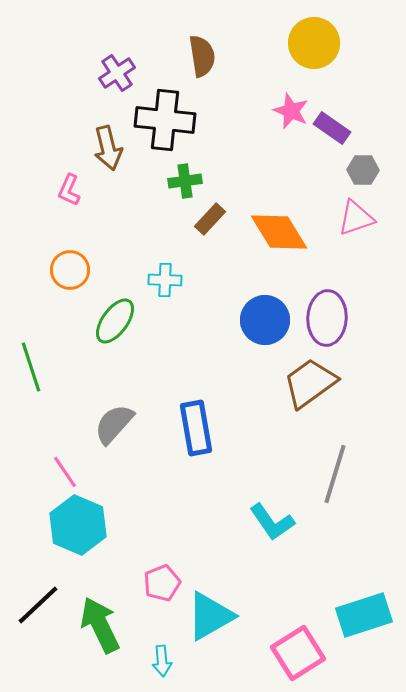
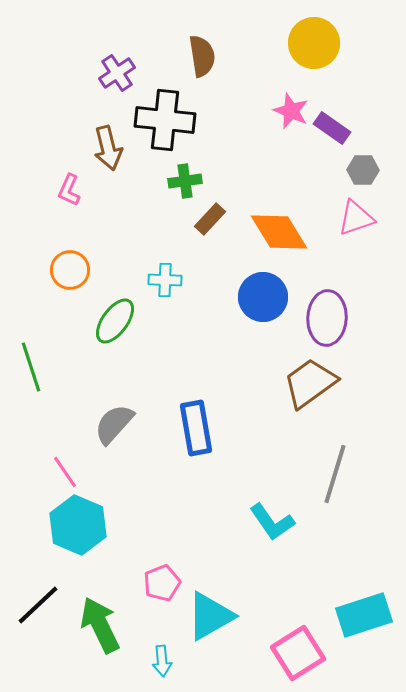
blue circle: moved 2 px left, 23 px up
